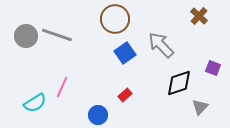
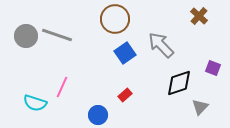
cyan semicircle: rotated 50 degrees clockwise
